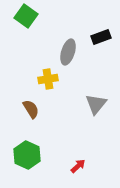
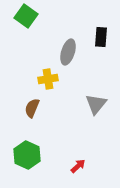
black rectangle: rotated 66 degrees counterclockwise
brown semicircle: moved 1 px right, 1 px up; rotated 126 degrees counterclockwise
